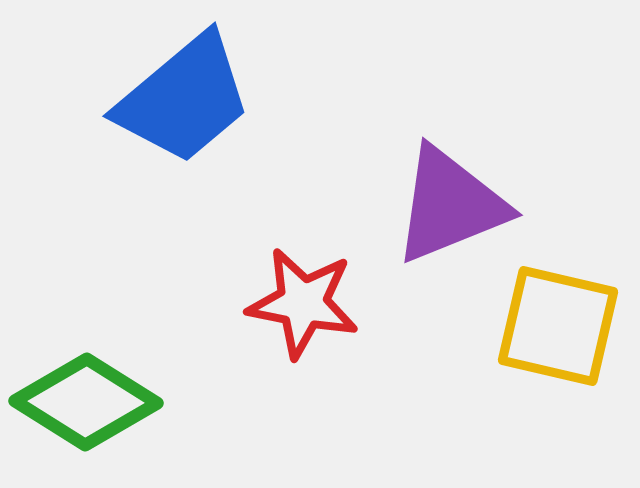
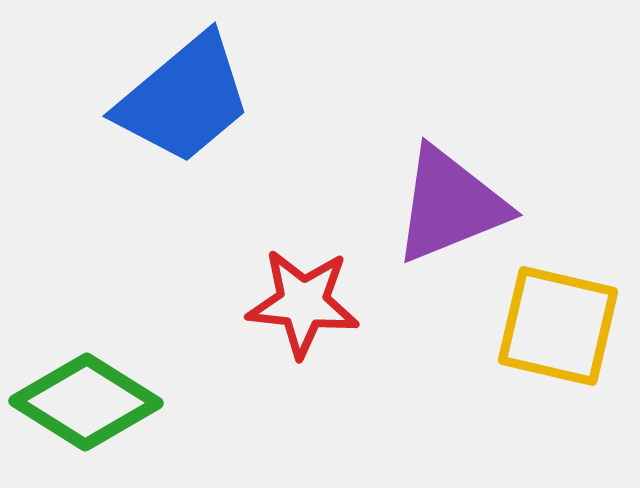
red star: rotated 5 degrees counterclockwise
